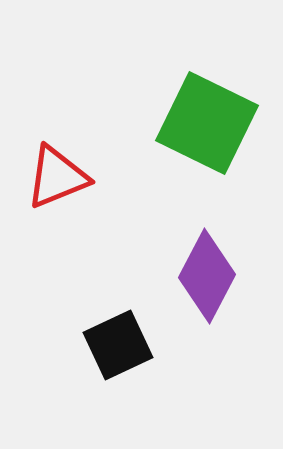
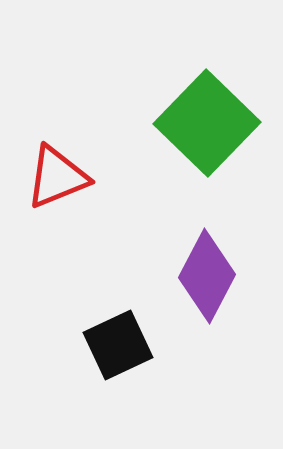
green square: rotated 18 degrees clockwise
